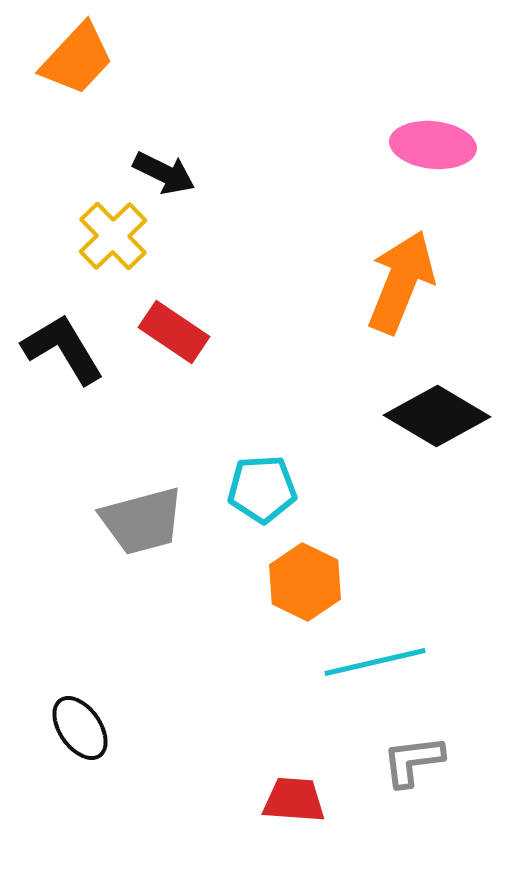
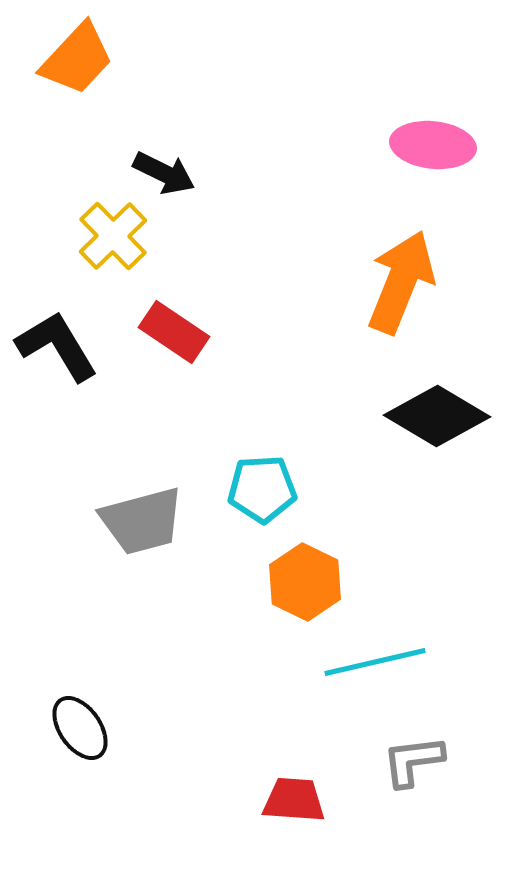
black L-shape: moved 6 px left, 3 px up
